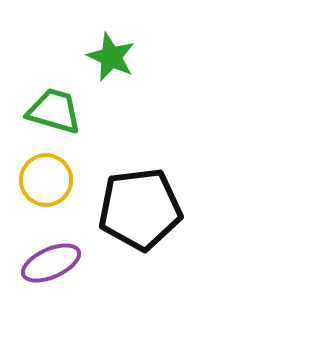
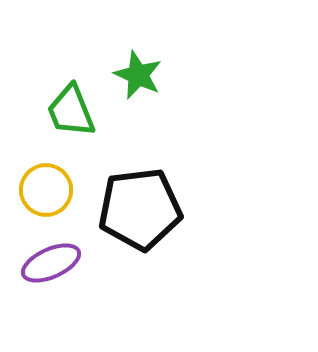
green star: moved 27 px right, 18 px down
green trapezoid: moved 17 px right; rotated 128 degrees counterclockwise
yellow circle: moved 10 px down
